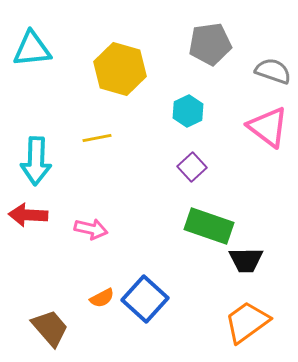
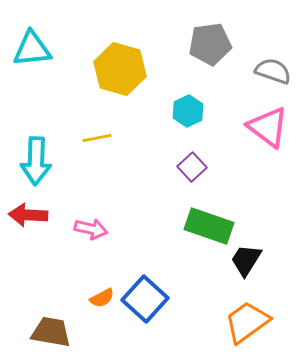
black trapezoid: rotated 123 degrees clockwise
brown trapezoid: moved 1 px right, 4 px down; rotated 39 degrees counterclockwise
